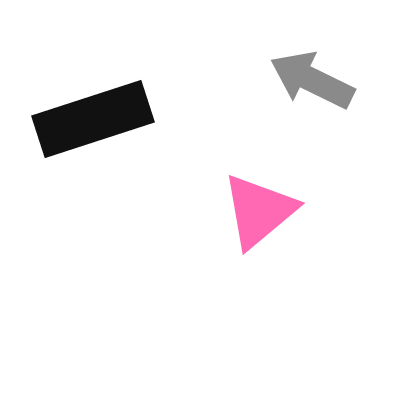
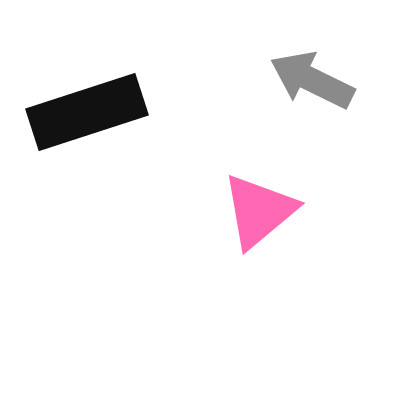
black rectangle: moved 6 px left, 7 px up
